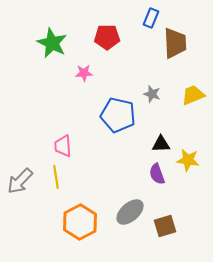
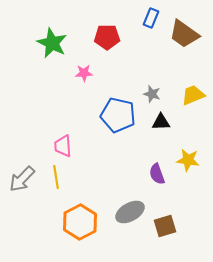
brown trapezoid: moved 9 px right, 9 px up; rotated 128 degrees clockwise
black triangle: moved 22 px up
gray arrow: moved 2 px right, 2 px up
gray ellipse: rotated 12 degrees clockwise
